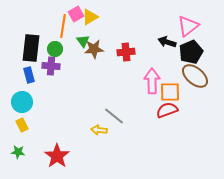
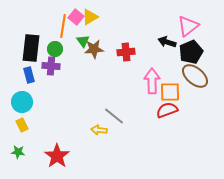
pink square: moved 3 px down; rotated 21 degrees counterclockwise
